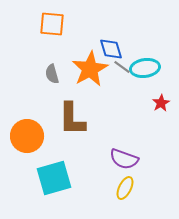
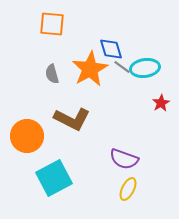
brown L-shape: rotated 63 degrees counterclockwise
cyan square: rotated 12 degrees counterclockwise
yellow ellipse: moved 3 px right, 1 px down
